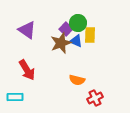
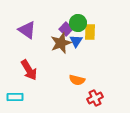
yellow rectangle: moved 3 px up
blue triangle: rotated 40 degrees clockwise
red arrow: moved 2 px right
